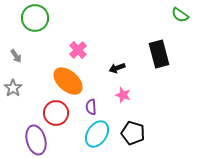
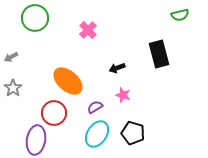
green semicircle: rotated 48 degrees counterclockwise
pink cross: moved 10 px right, 20 px up
gray arrow: moved 5 px left, 1 px down; rotated 96 degrees clockwise
purple semicircle: moved 4 px right; rotated 63 degrees clockwise
red circle: moved 2 px left
purple ellipse: rotated 24 degrees clockwise
